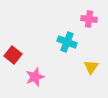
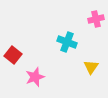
pink cross: moved 7 px right; rotated 21 degrees counterclockwise
